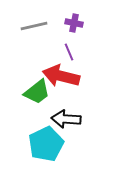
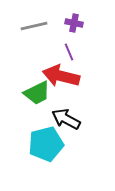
green trapezoid: moved 1 px down; rotated 12 degrees clockwise
black arrow: rotated 24 degrees clockwise
cyan pentagon: rotated 12 degrees clockwise
